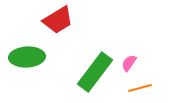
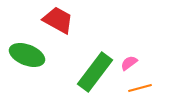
red trapezoid: rotated 120 degrees counterclockwise
green ellipse: moved 2 px up; rotated 24 degrees clockwise
pink semicircle: rotated 18 degrees clockwise
